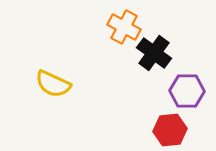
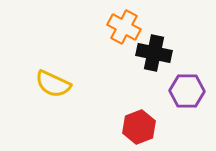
black cross: rotated 24 degrees counterclockwise
red hexagon: moved 31 px left, 3 px up; rotated 16 degrees counterclockwise
